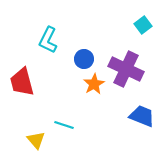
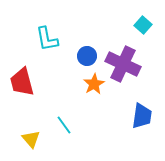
cyan square: rotated 12 degrees counterclockwise
cyan L-shape: moved 1 px left, 1 px up; rotated 36 degrees counterclockwise
blue circle: moved 3 px right, 3 px up
purple cross: moved 3 px left, 5 px up
blue trapezoid: rotated 76 degrees clockwise
cyan line: rotated 36 degrees clockwise
yellow triangle: moved 5 px left, 1 px up
